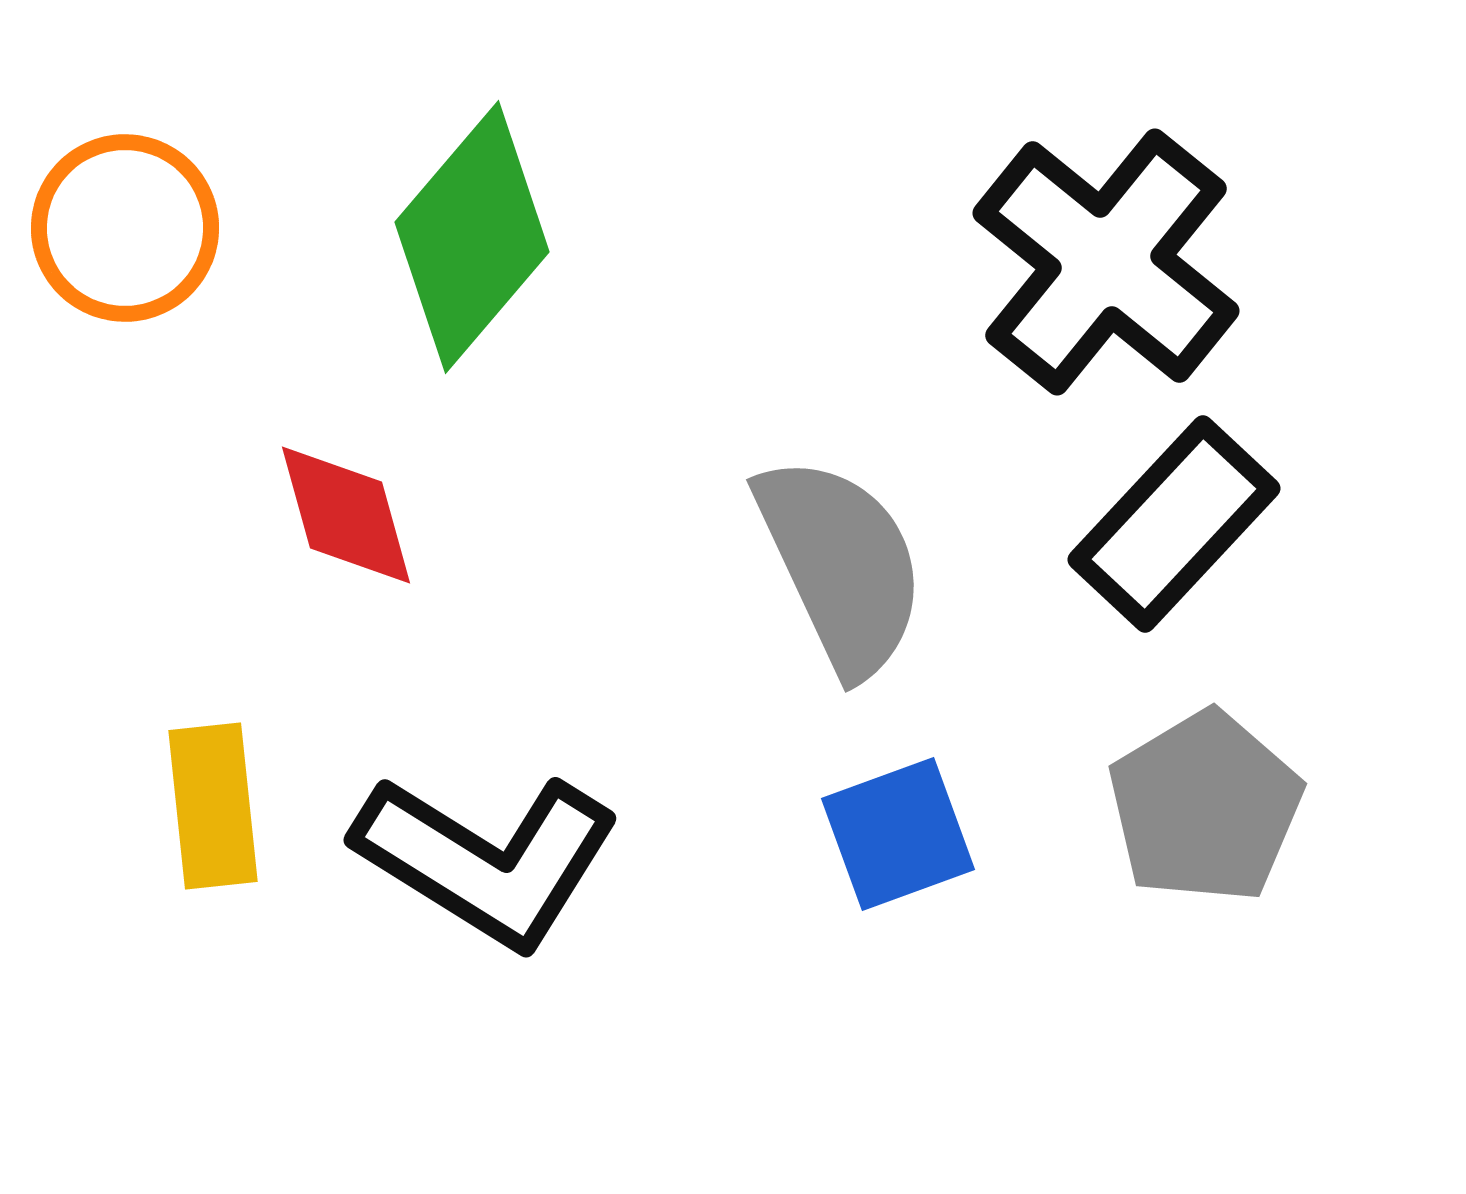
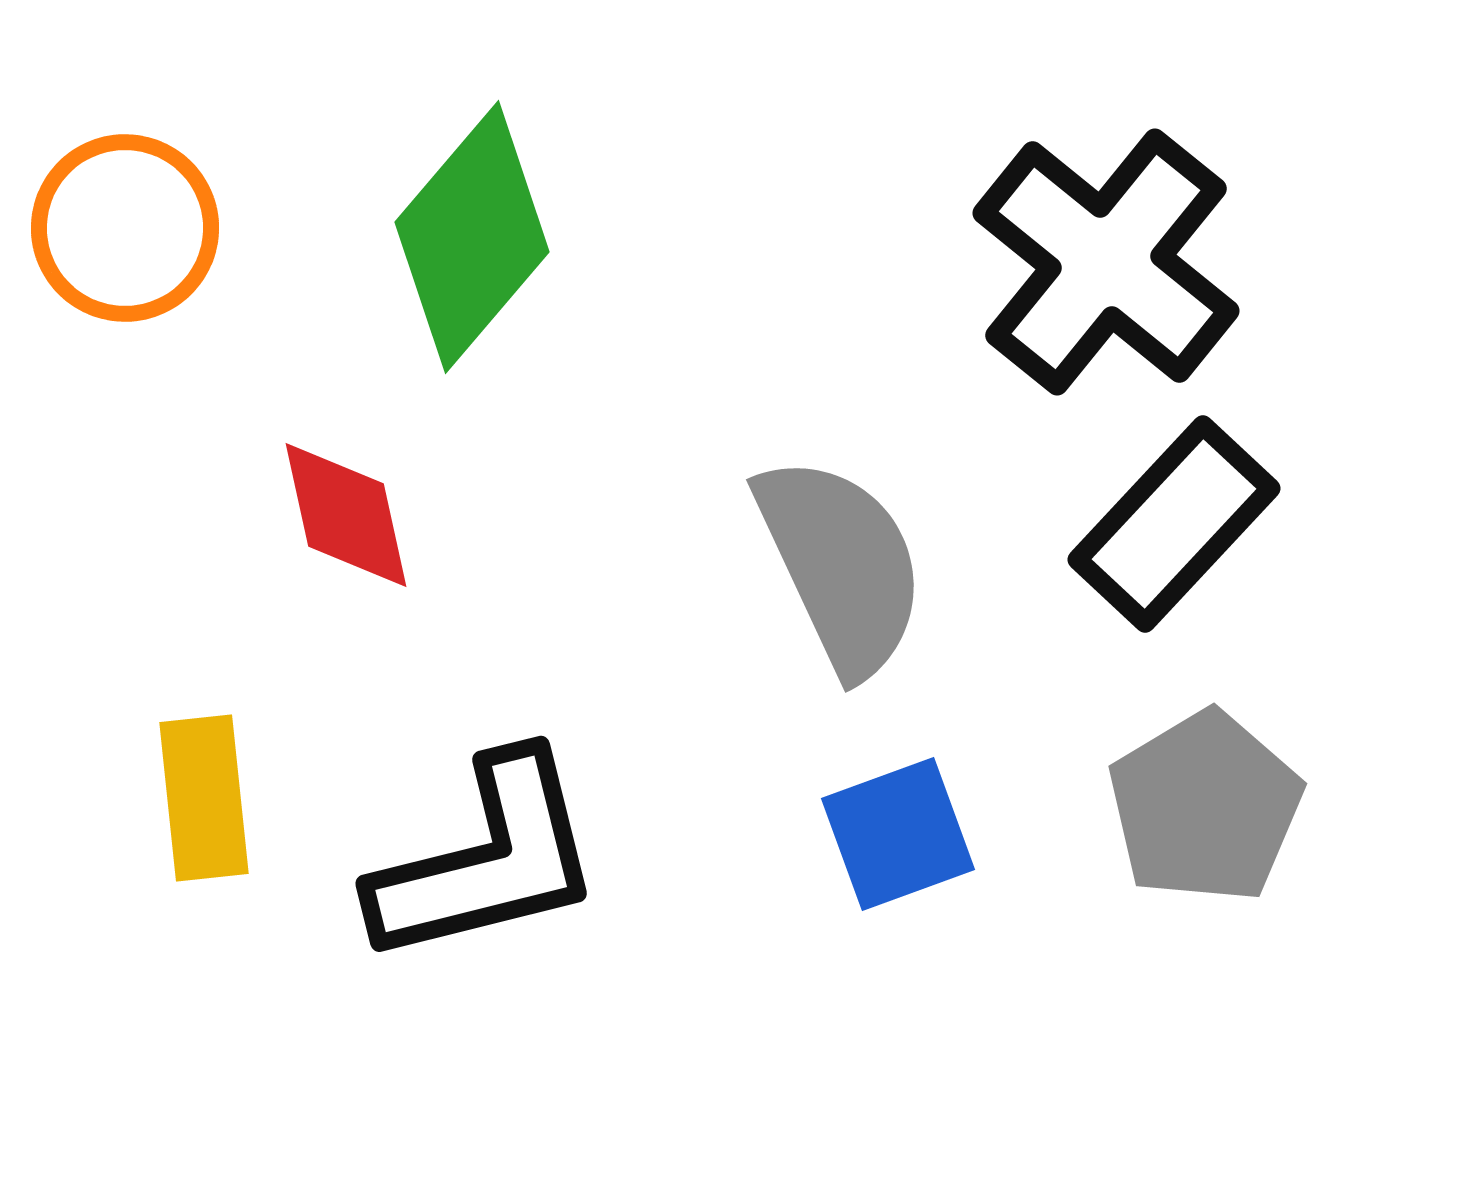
red diamond: rotated 3 degrees clockwise
yellow rectangle: moved 9 px left, 8 px up
black L-shape: rotated 46 degrees counterclockwise
